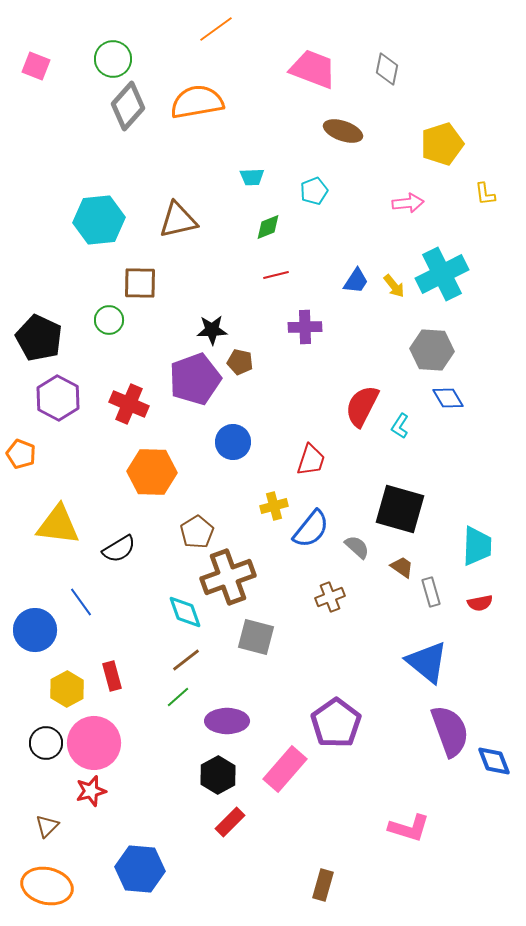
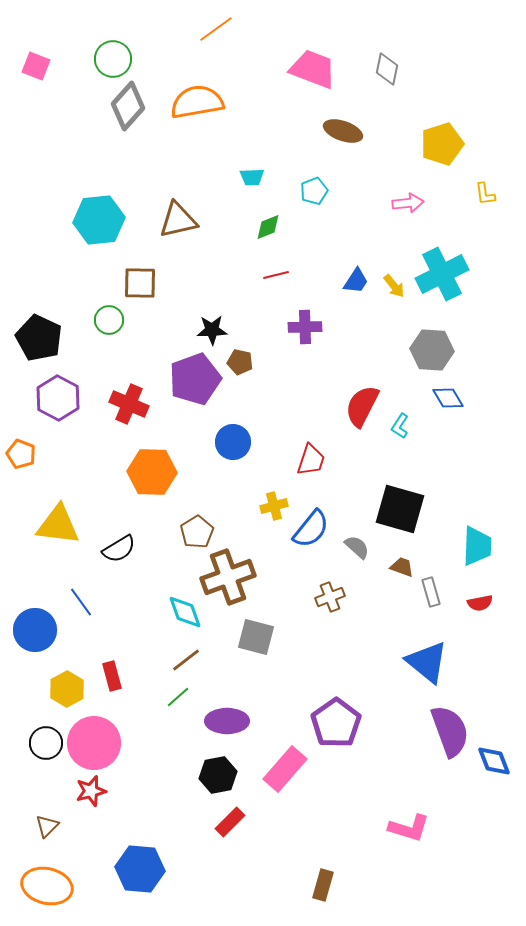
brown trapezoid at (402, 567): rotated 15 degrees counterclockwise
black hexagon at (218, 775): rotated 18 degrees clockwise
